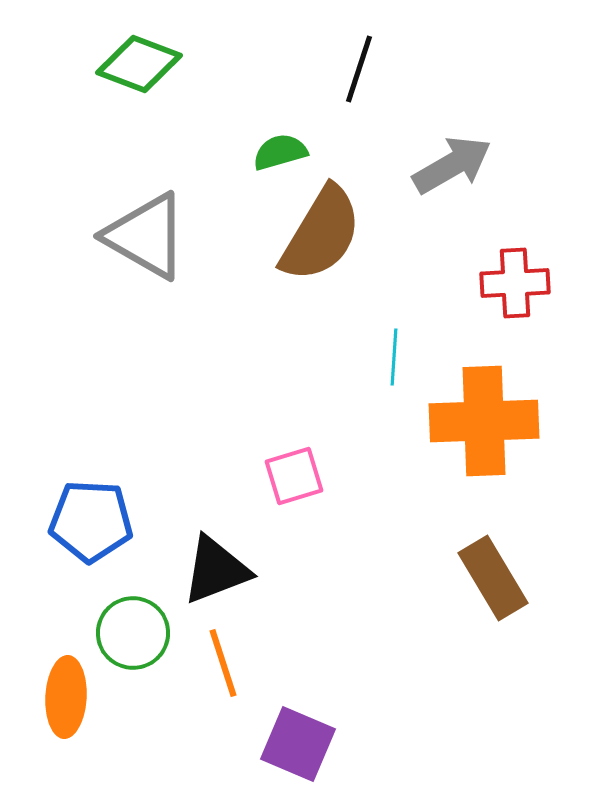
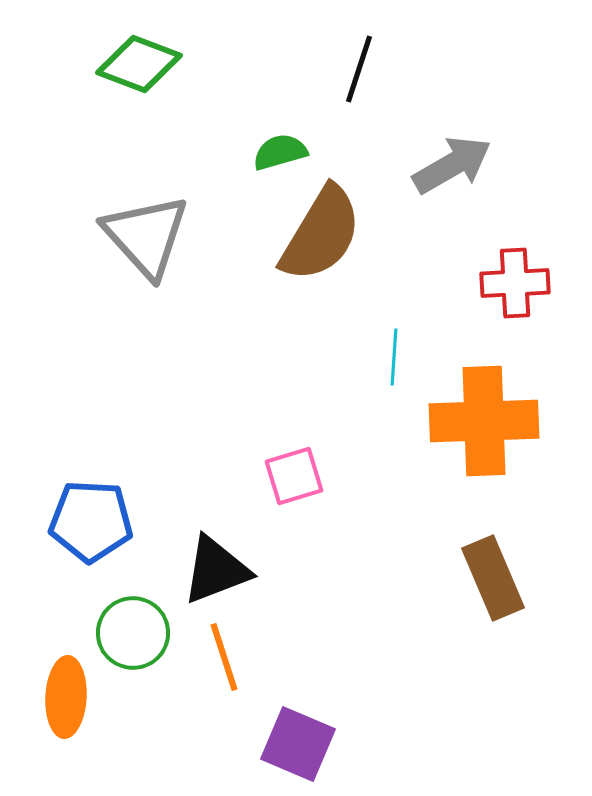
gray triangle: rotated 18 degrees clockwise
brown rectangle: rotated 8 degrees clockwise
orange line: moved 1 px right, 6 px up
